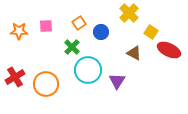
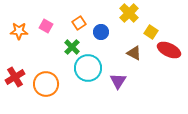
pink square: rotated 32 degrees clockwise
cyan circle: moved 2 px up
purple triangle: moved 1 px right
